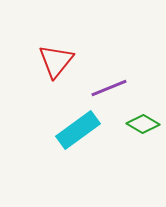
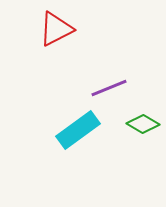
red triangle: moved 32 px up; rotated 24 degrees clockwise
